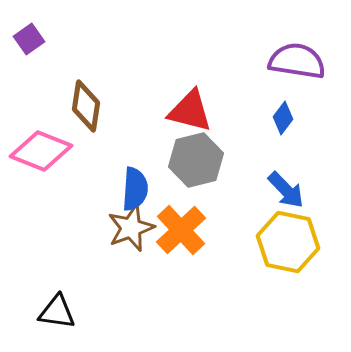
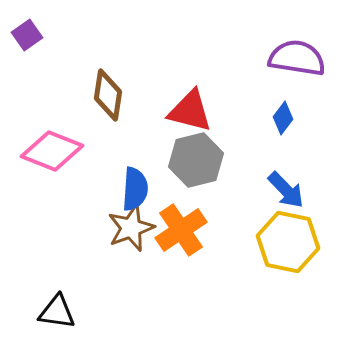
purple square: moved 2 px left, 4 px up
purple semicircle: moved 3 px up
brown diamond: moved 22 px right, 11 px up
pink diamond: moved 11 px right
orange cross: rotated 9 degrees clockwise
